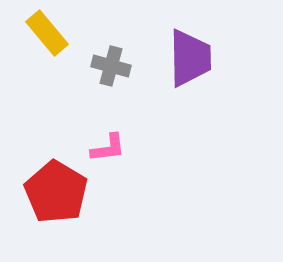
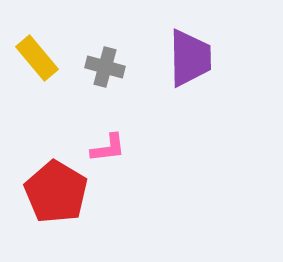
yellow rectangle: moved 10 px left, 25 px down
gray cross: moved 6 px left, 1 px down
